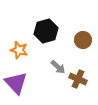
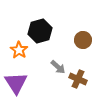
black hexagon: moved 6 px left
orange star: rotated 18 degrees clockwise
purple triangle: rotated 10 degrees clockwise
